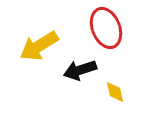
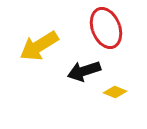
black arrow: moved 4 px right, 1 px down
yellow diamond: rotated 55 degrees counterclockwise
